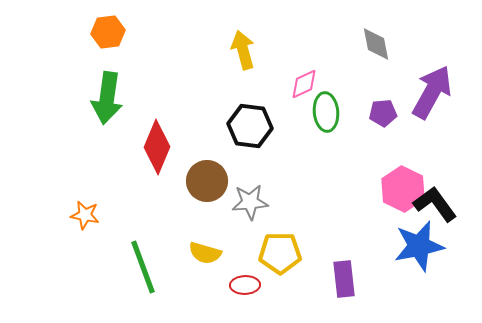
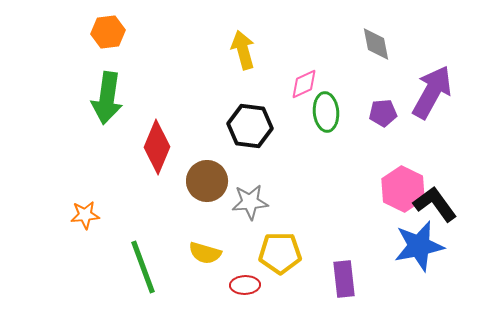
orange star: rotated 16 degrees counterclockwise
